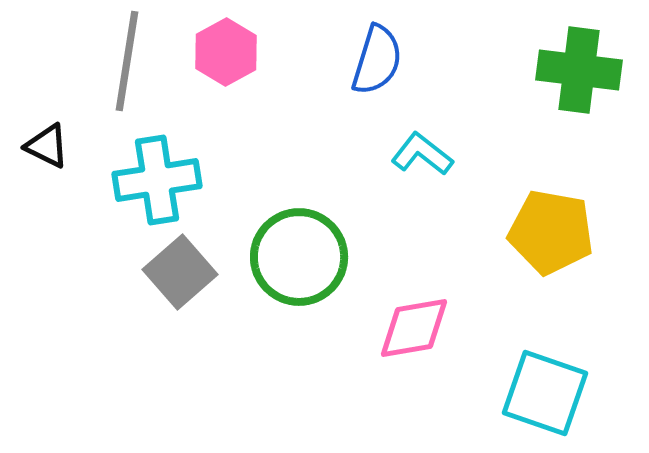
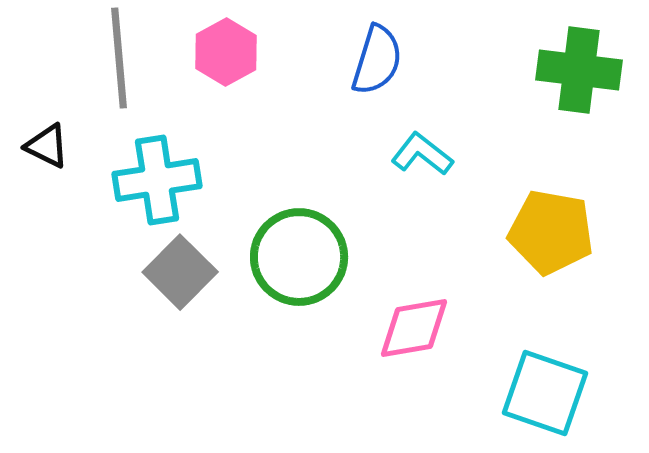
gray line: moved 8 px left, 3 px up; rotated 14 degrees counterclockwise
gray square: rotated 4 degrees counterclockwise
